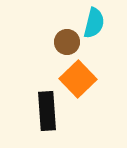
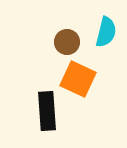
cyan semicircle: moved 12 px right, 9 px down
orange square: rotated 21 degrees counterclockwise
